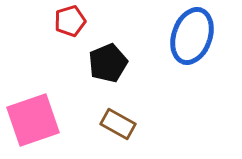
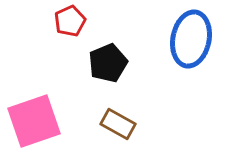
red pentagon: rotated 8 degrees counterclockwise
blue ellipse: moved 1 px left, 3 px down; rotated 8 degrees counterclockwise
pink square: moved 1 px right, 1 px down
